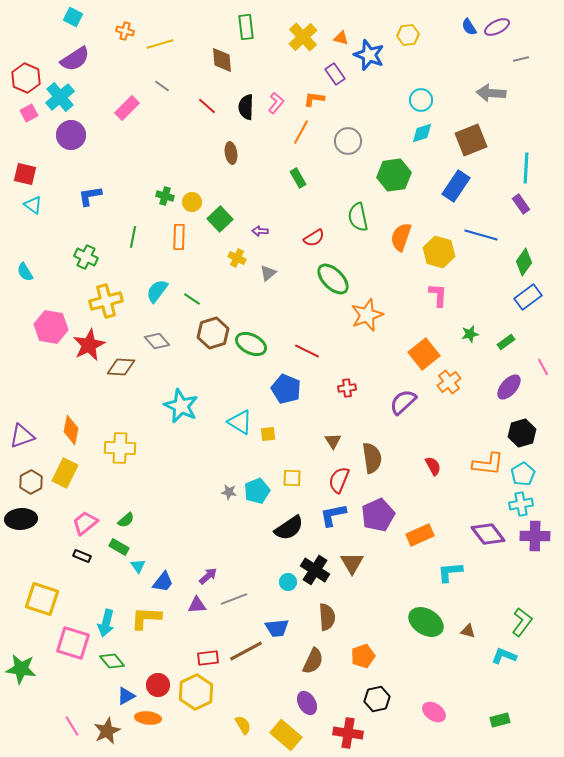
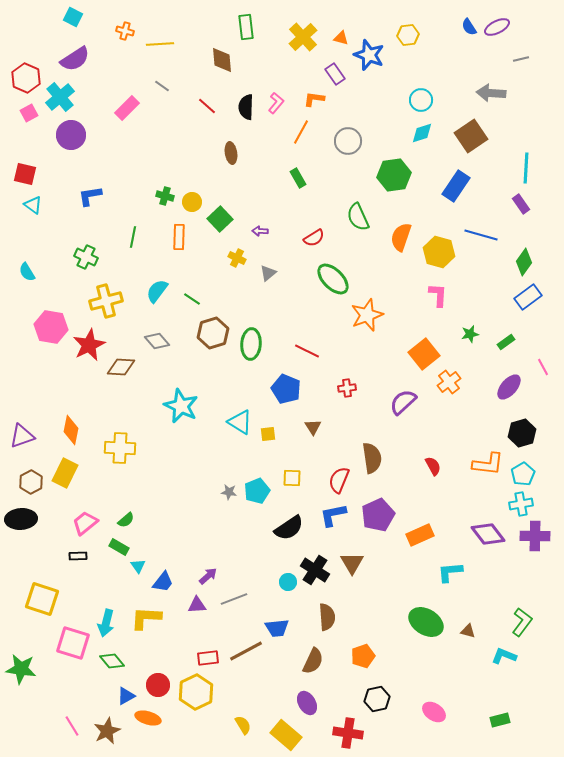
yellow line at (160, 44): rotated 12 degrees clockwise
brown square at (471, 140): moved 4 px up; rotated 12 degrees counterclockwise
green semicircle at (358, 217): rotated 12 degrees counterclockwise
cyan semicircle at (25, 272): moved 2 px right
green ellipse at (251, 344): rotated 68 degrees clockwise
brown triangle at (333, 441): moved 20 px left, 14 px up
black rectangle at (82, 556): moved 4 px left; rotated 24 degrees counterclockwise
orange ellipse at (148, 718): rotated 10 degrees clockwise
